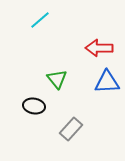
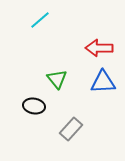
blue triangle: moved 4 px left
